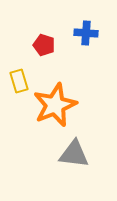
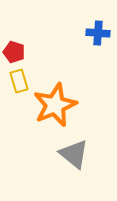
blue cross: moved 12 px right
red pentagon: moved 30 px left, 7 px down
gray triangle: rotated 32 degrees clockwise
